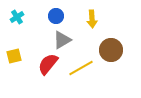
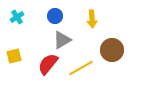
blue circle: moved 1 px left
brown circle: moved 1 px right
